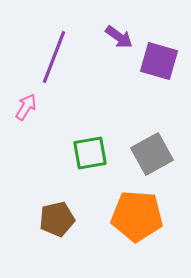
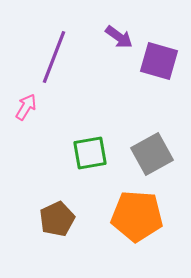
brown pentagon: rotated 12 degrees counterclockwise
